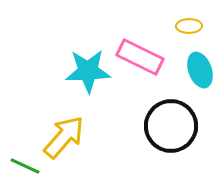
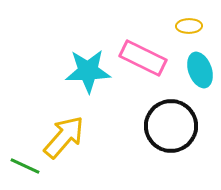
pink rectangle: moved 3 px right, 1 px down
